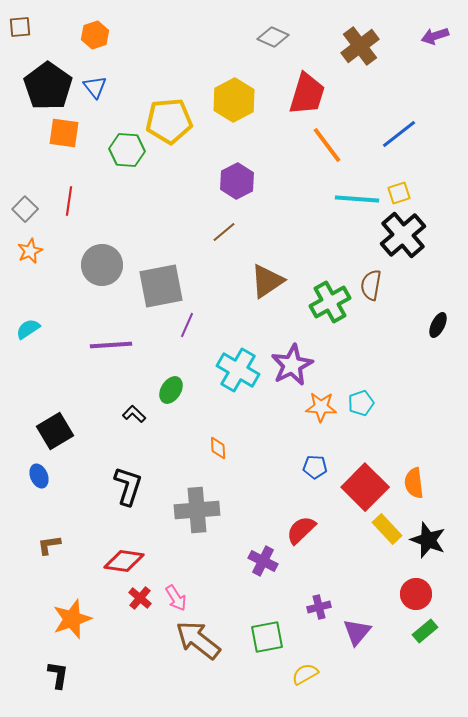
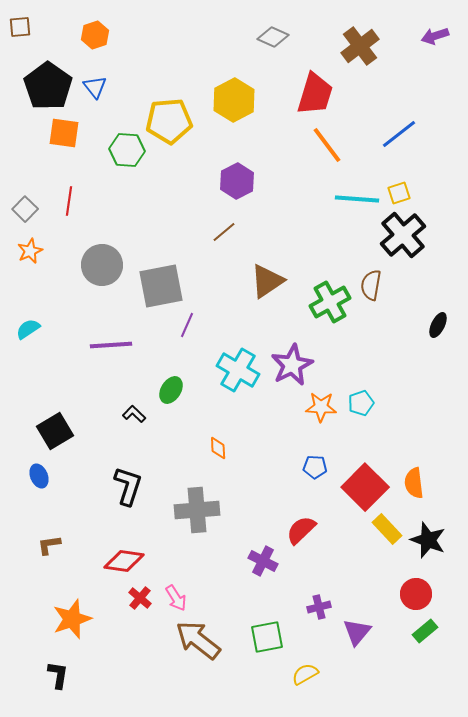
red trapezoid at (307, 94): moved 8 px right
